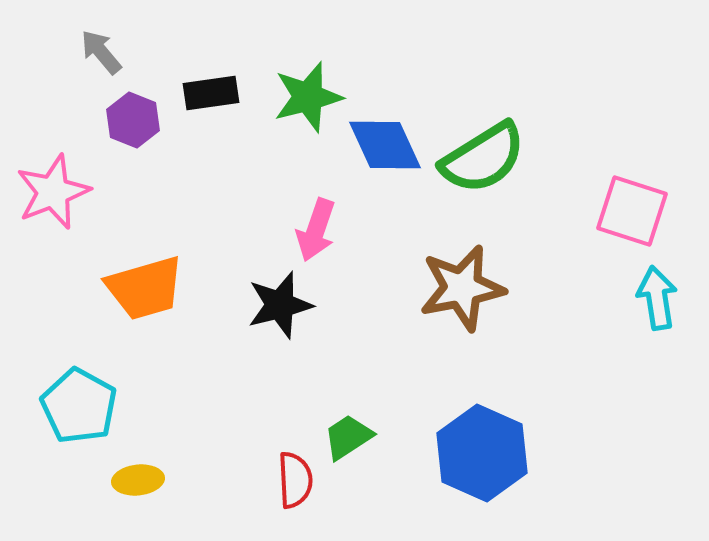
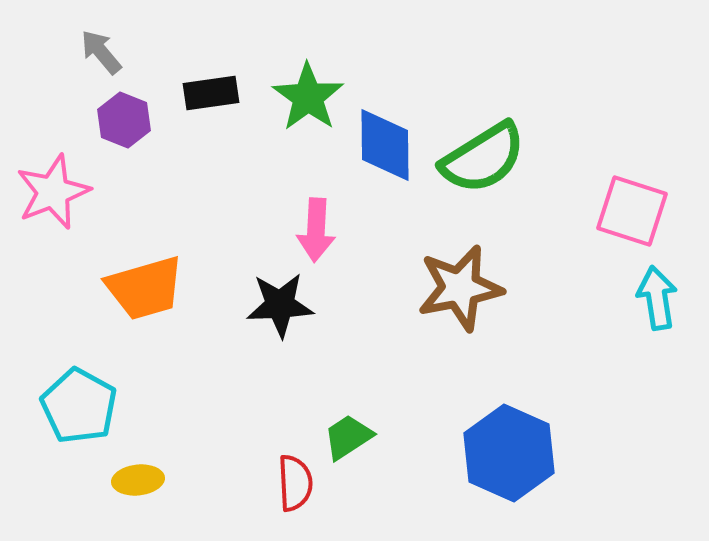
green star: rotated 22 degrees counterclockwise
purple hexagon: moved 9 px left
blue diamond: rotated 24 degrees clockwise
pink arrow: rotated 16 degrees counterclockwise
brown star: moved 2 px left
black star: rotated 12 degrees clockwise
blue hexagon: moved 27 px right
red semicircle: moved 3 px down
